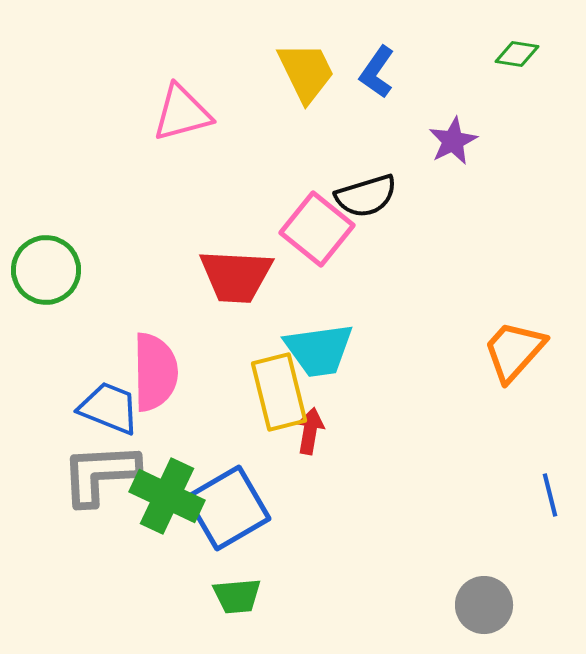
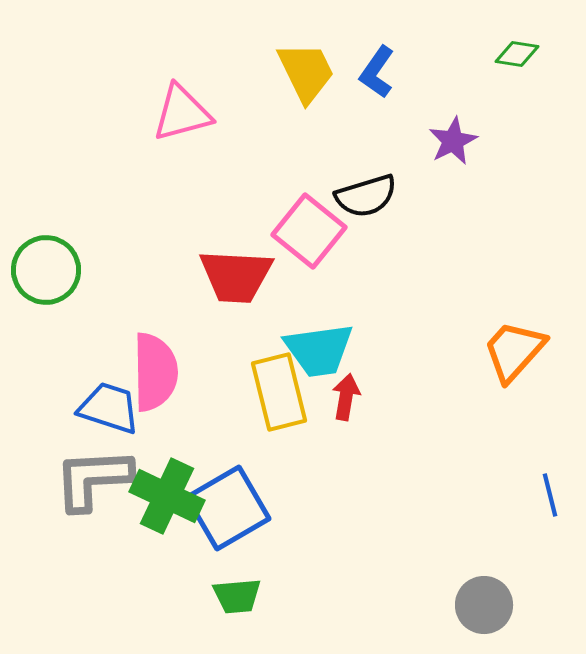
pink square: moved 8 px left, 2 px down
blue trapezoid: rotated 4 degrees counterclockwise
red arrow: moved 36 px right, 34 px up
gray L-shape: moved 7 px left, 5 px down
